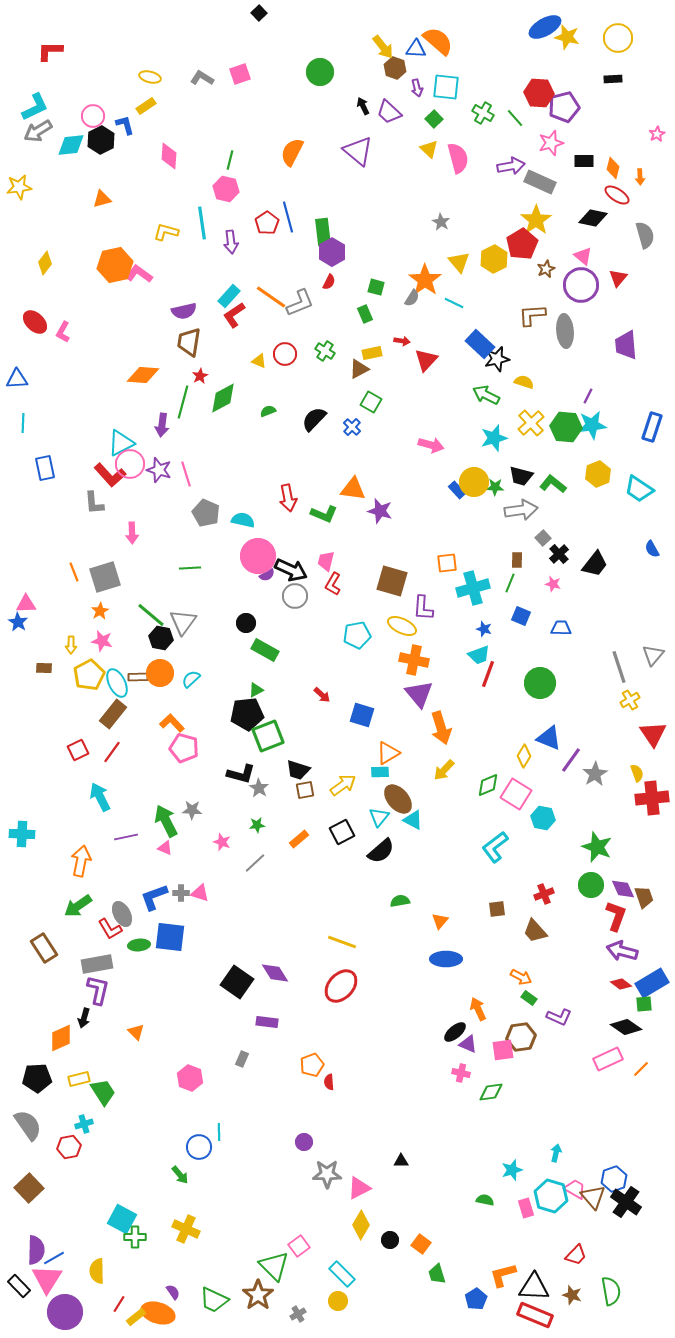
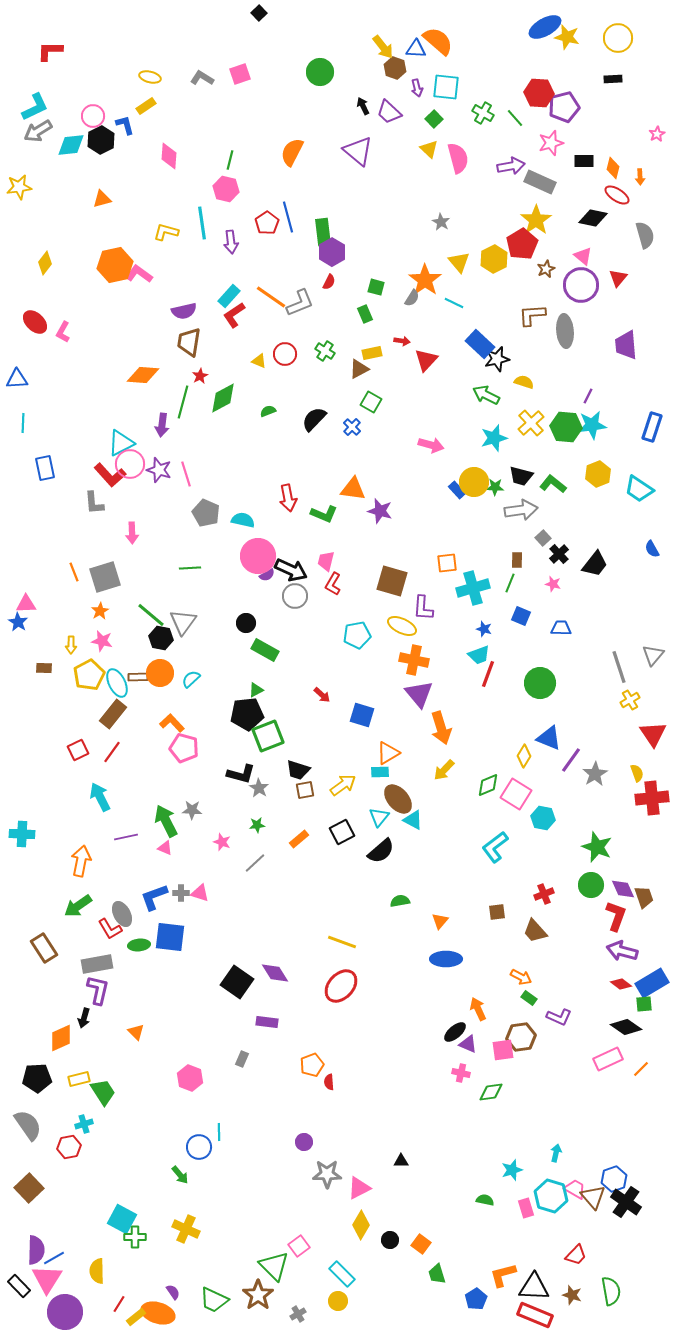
brown square at (497, 909): moved 3 px down
